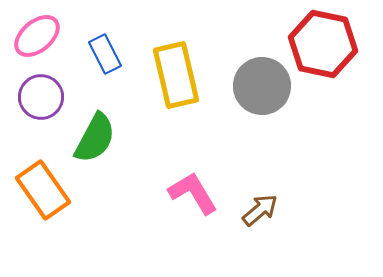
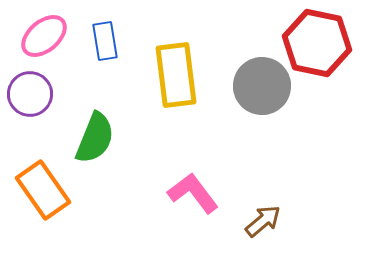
pink ellipse: moved 7 px right
red hexagon: moved 6 px left, 1 px up
blue rectangle: moved 13 px up; rotated 18 degrees clockwise
yellow rectangle: rotated 6 degrees clockwise
purple circle: moved 11 px left, 3 px up
green semicircle: rotated 6 degrees counterclockwise
pink L-shape: rotated 6 degrees counterclockwise
brown arrow: moved 3 px right, 11 px down
